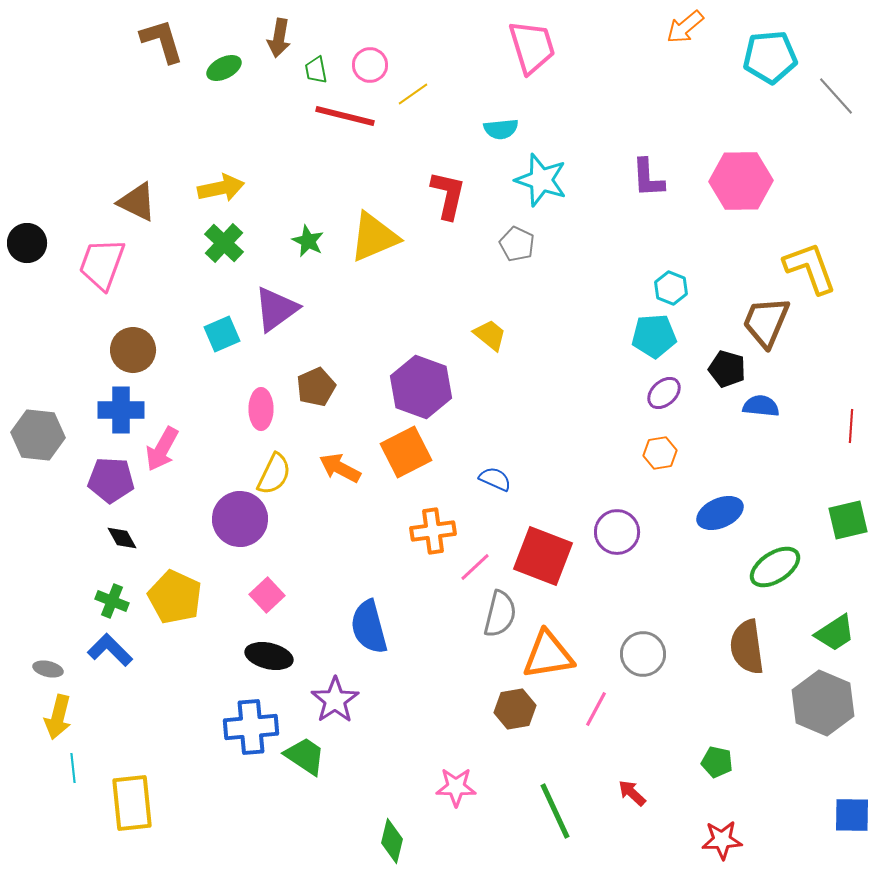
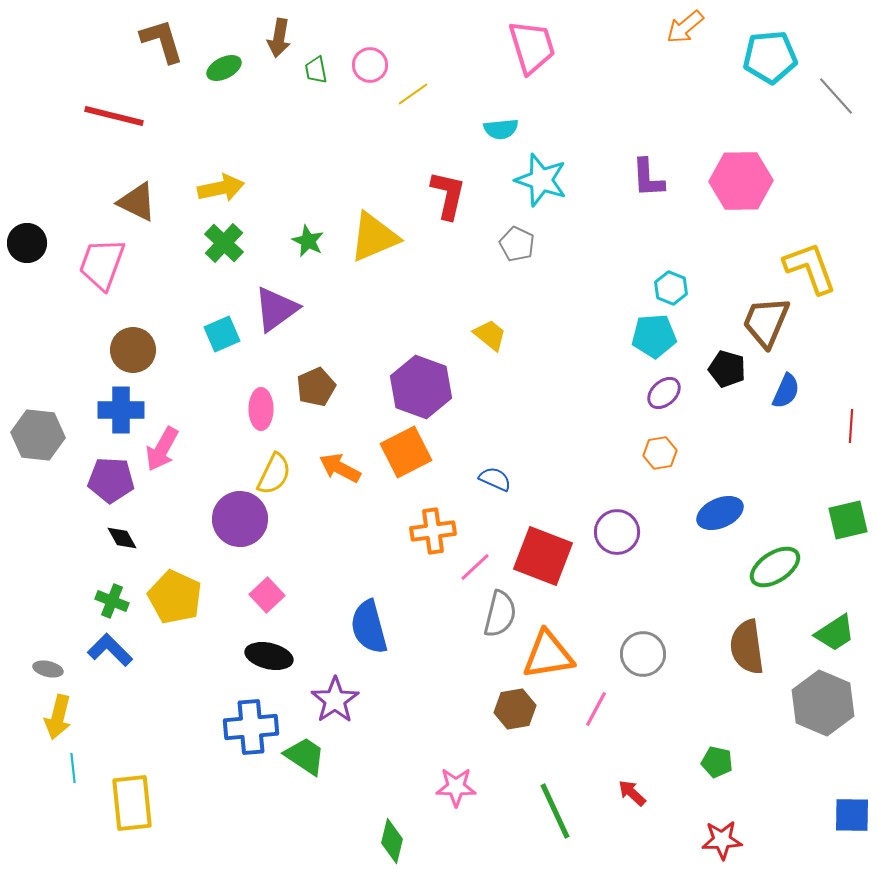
red line at (345, 116): moved 231 px left
blue semicircle at (761, 406): moved 25 px right, 15 px up; rotated 108 degrees clockwise
